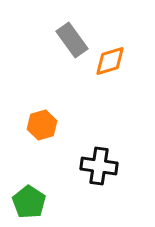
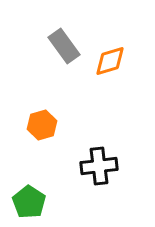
gray rectangle: moved 8 px left, 6 px down
black cross: rotated 15 degrees counterclockwise
